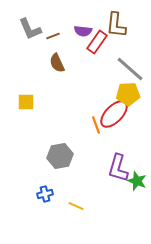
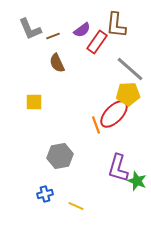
purple semicircle: moved 1 px left, 1 px up; rotated 42 degrees counterclockwise
yellow square: moved 8 px right
